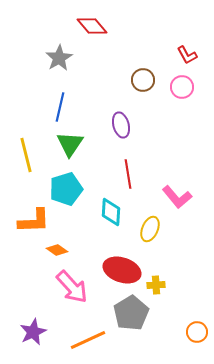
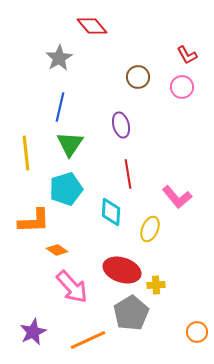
brown circle: moved 5 px left, 3 px up
yellow line: moved 2 px up; rotated 8 degrees clockwise
